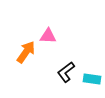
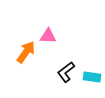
cyan rectangle: moved 2 px up
